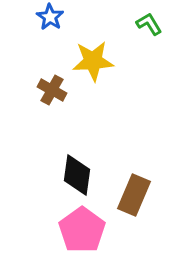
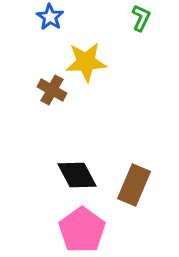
green L-shape: moved 8 px left, 6 px up; rotated 56 degrees clockwise
yellow star: moved 7 px left, 1 px down
black diamond: rotated 36 degrees counterclockwise
brown rectangle: moved 10 px up
